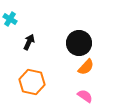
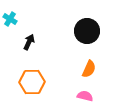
black circle: moved 8 px right, 12 px up
orange semicircle: moved 3 px right, 2 px down; rotated 18 degrees counterclockwise
orange hexagon: rotated 15 degrees counterclockwise
pink semicircle: rotated 21 degrees counterclockwise
